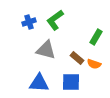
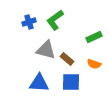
green rectangle: moved 2 px left; rotated 35 degrees clockwise
brown rectangle: moved 10 px left, 1 px down
